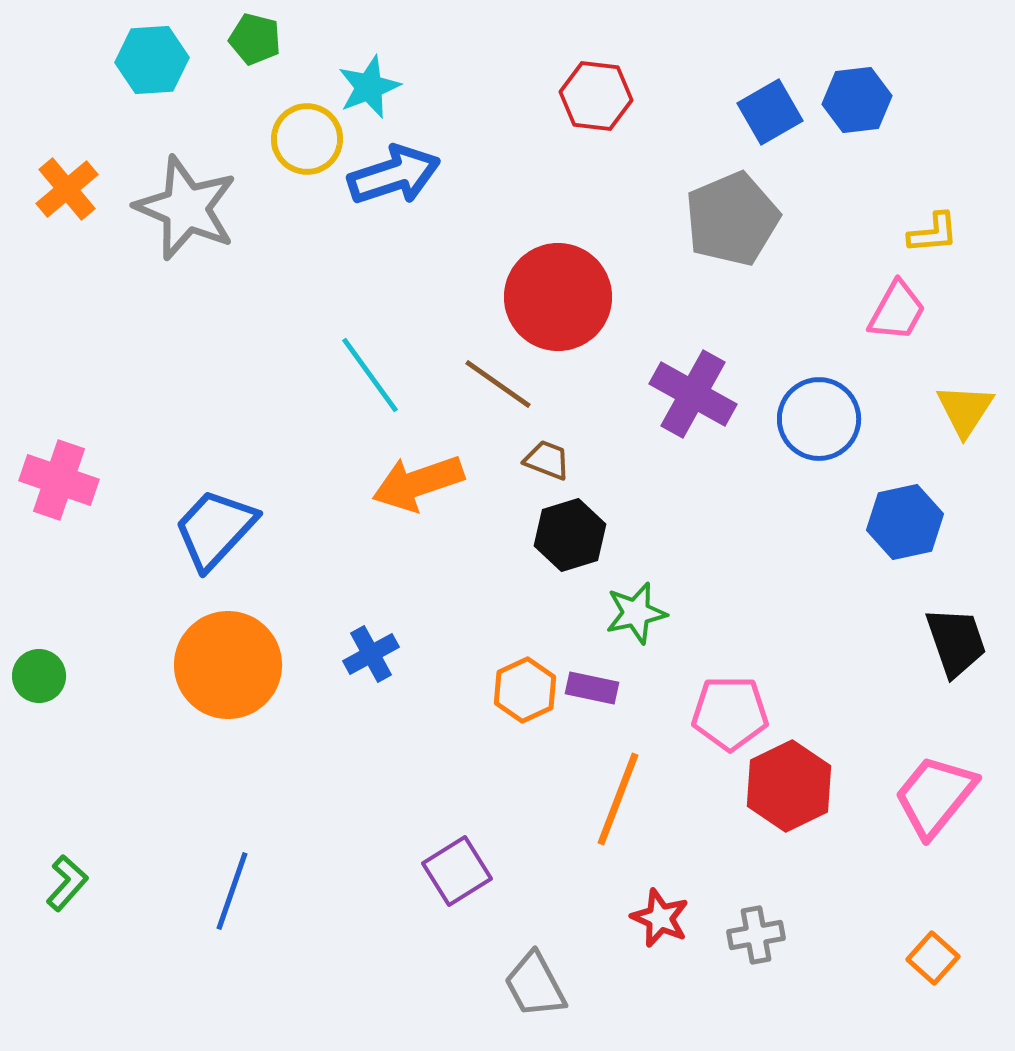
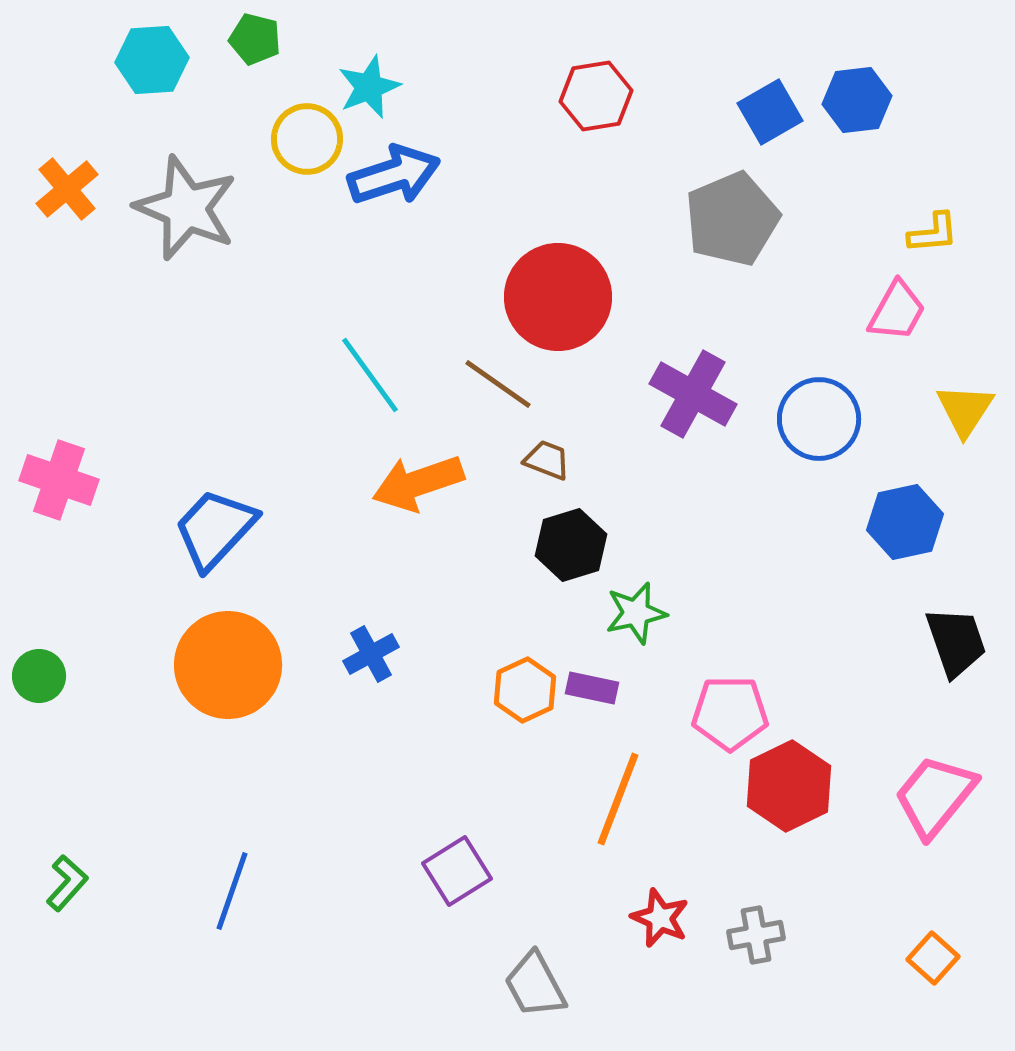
red hexagon at (596, 96): rotated 16 degrees counterclockwise
black hexagon at (570, 535): moved 1 px right, 10 px down
